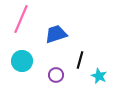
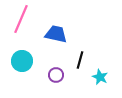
blue trapezoid: rotated 30 degrees clockwise
cyan star: moved 1 px right, 1 px down
